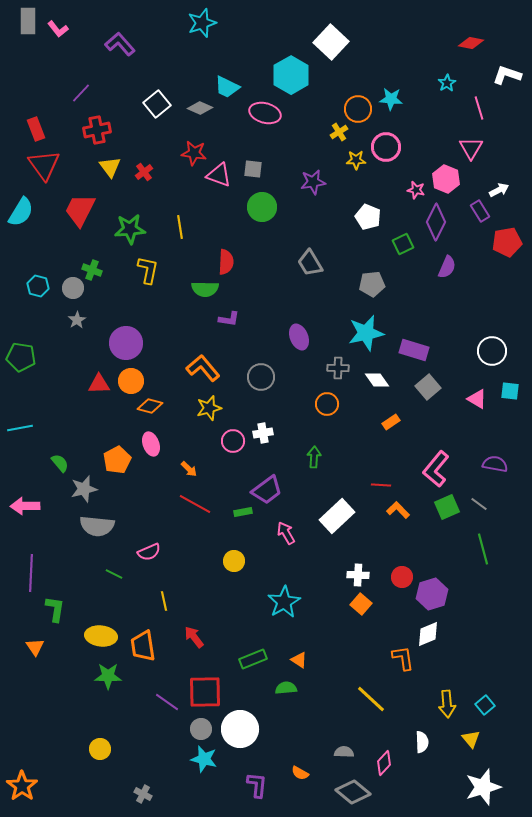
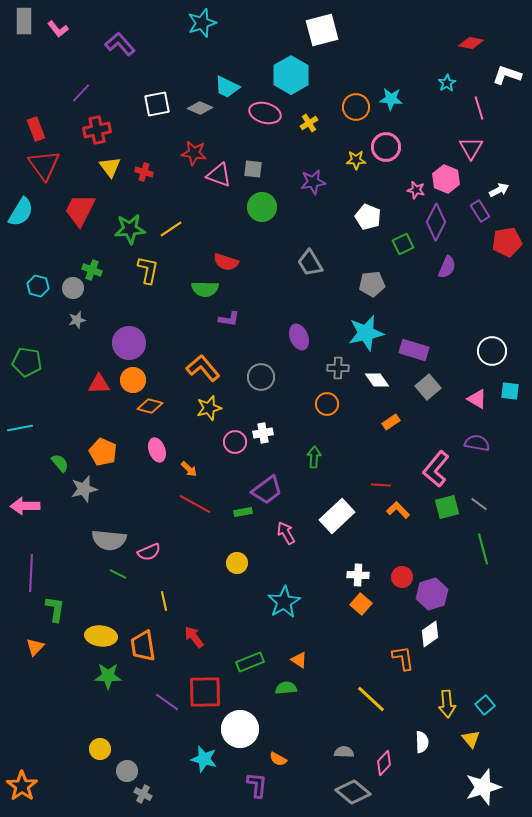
gray rectangle at (28, 21): moved 4 px left
white square at (331, 42): moved 9 px left, 12 px up; rotated 32 degrees clockwise
white square at (157, 104): rotated 28 degrees clockwise
orange circle at (358, 109): moved 2 px left, 2 px up
yellow cross at (339, 132): moved 30 px left, 9 px up
red cross at (144, 172): rotated 36 degrees counterclockwise
yellow line at (180, 227): moved 9 px left, 2 px down; rotated 65 degrees clockwise
red semicircle at (226, 262): rotated 105 degrees clockwise
gray star at (77, 320): rotated 18 degrees clockwise
purple circle at (126, 343): moved 3 px right
green pentagon at (21, 357): moved 6 px right, 5 px down
orange circle at (131, 381): moved 2 px right, 1 px up
pink circle at (233, 441): moved 2 px right, 1 px down
pink ellipse at (151, 444): moved 6 px right, 6 px down
orange pentagon at (117, 460): moved 14 px left, 8 px up; rotated 20 degrees counterclockwise
purple semicircle at (495, 464): moved 18 px left, 21 px up
green square at (447, 507): rotated 10 degrees clockwise
gray semicircle at (97, 526): moved 12 px right, 14 px down
yellow circle at (234, 561): moved 3 px right, 2 px down
green line at (114, 574): moved 4 px right
white diamond at (428, 634): moved 2 px right; rotated 12 degrees counterclockwise
orange triangle at (35, 647): rotated 18 degrees clockwise
green rectangle at (253, 659): moved 3 px left, 3 px down
gray circle at (201, 729): moved 74 px left, 42 px down
orange semicircle at (300, 773): moved 22 px left, 14 px up
